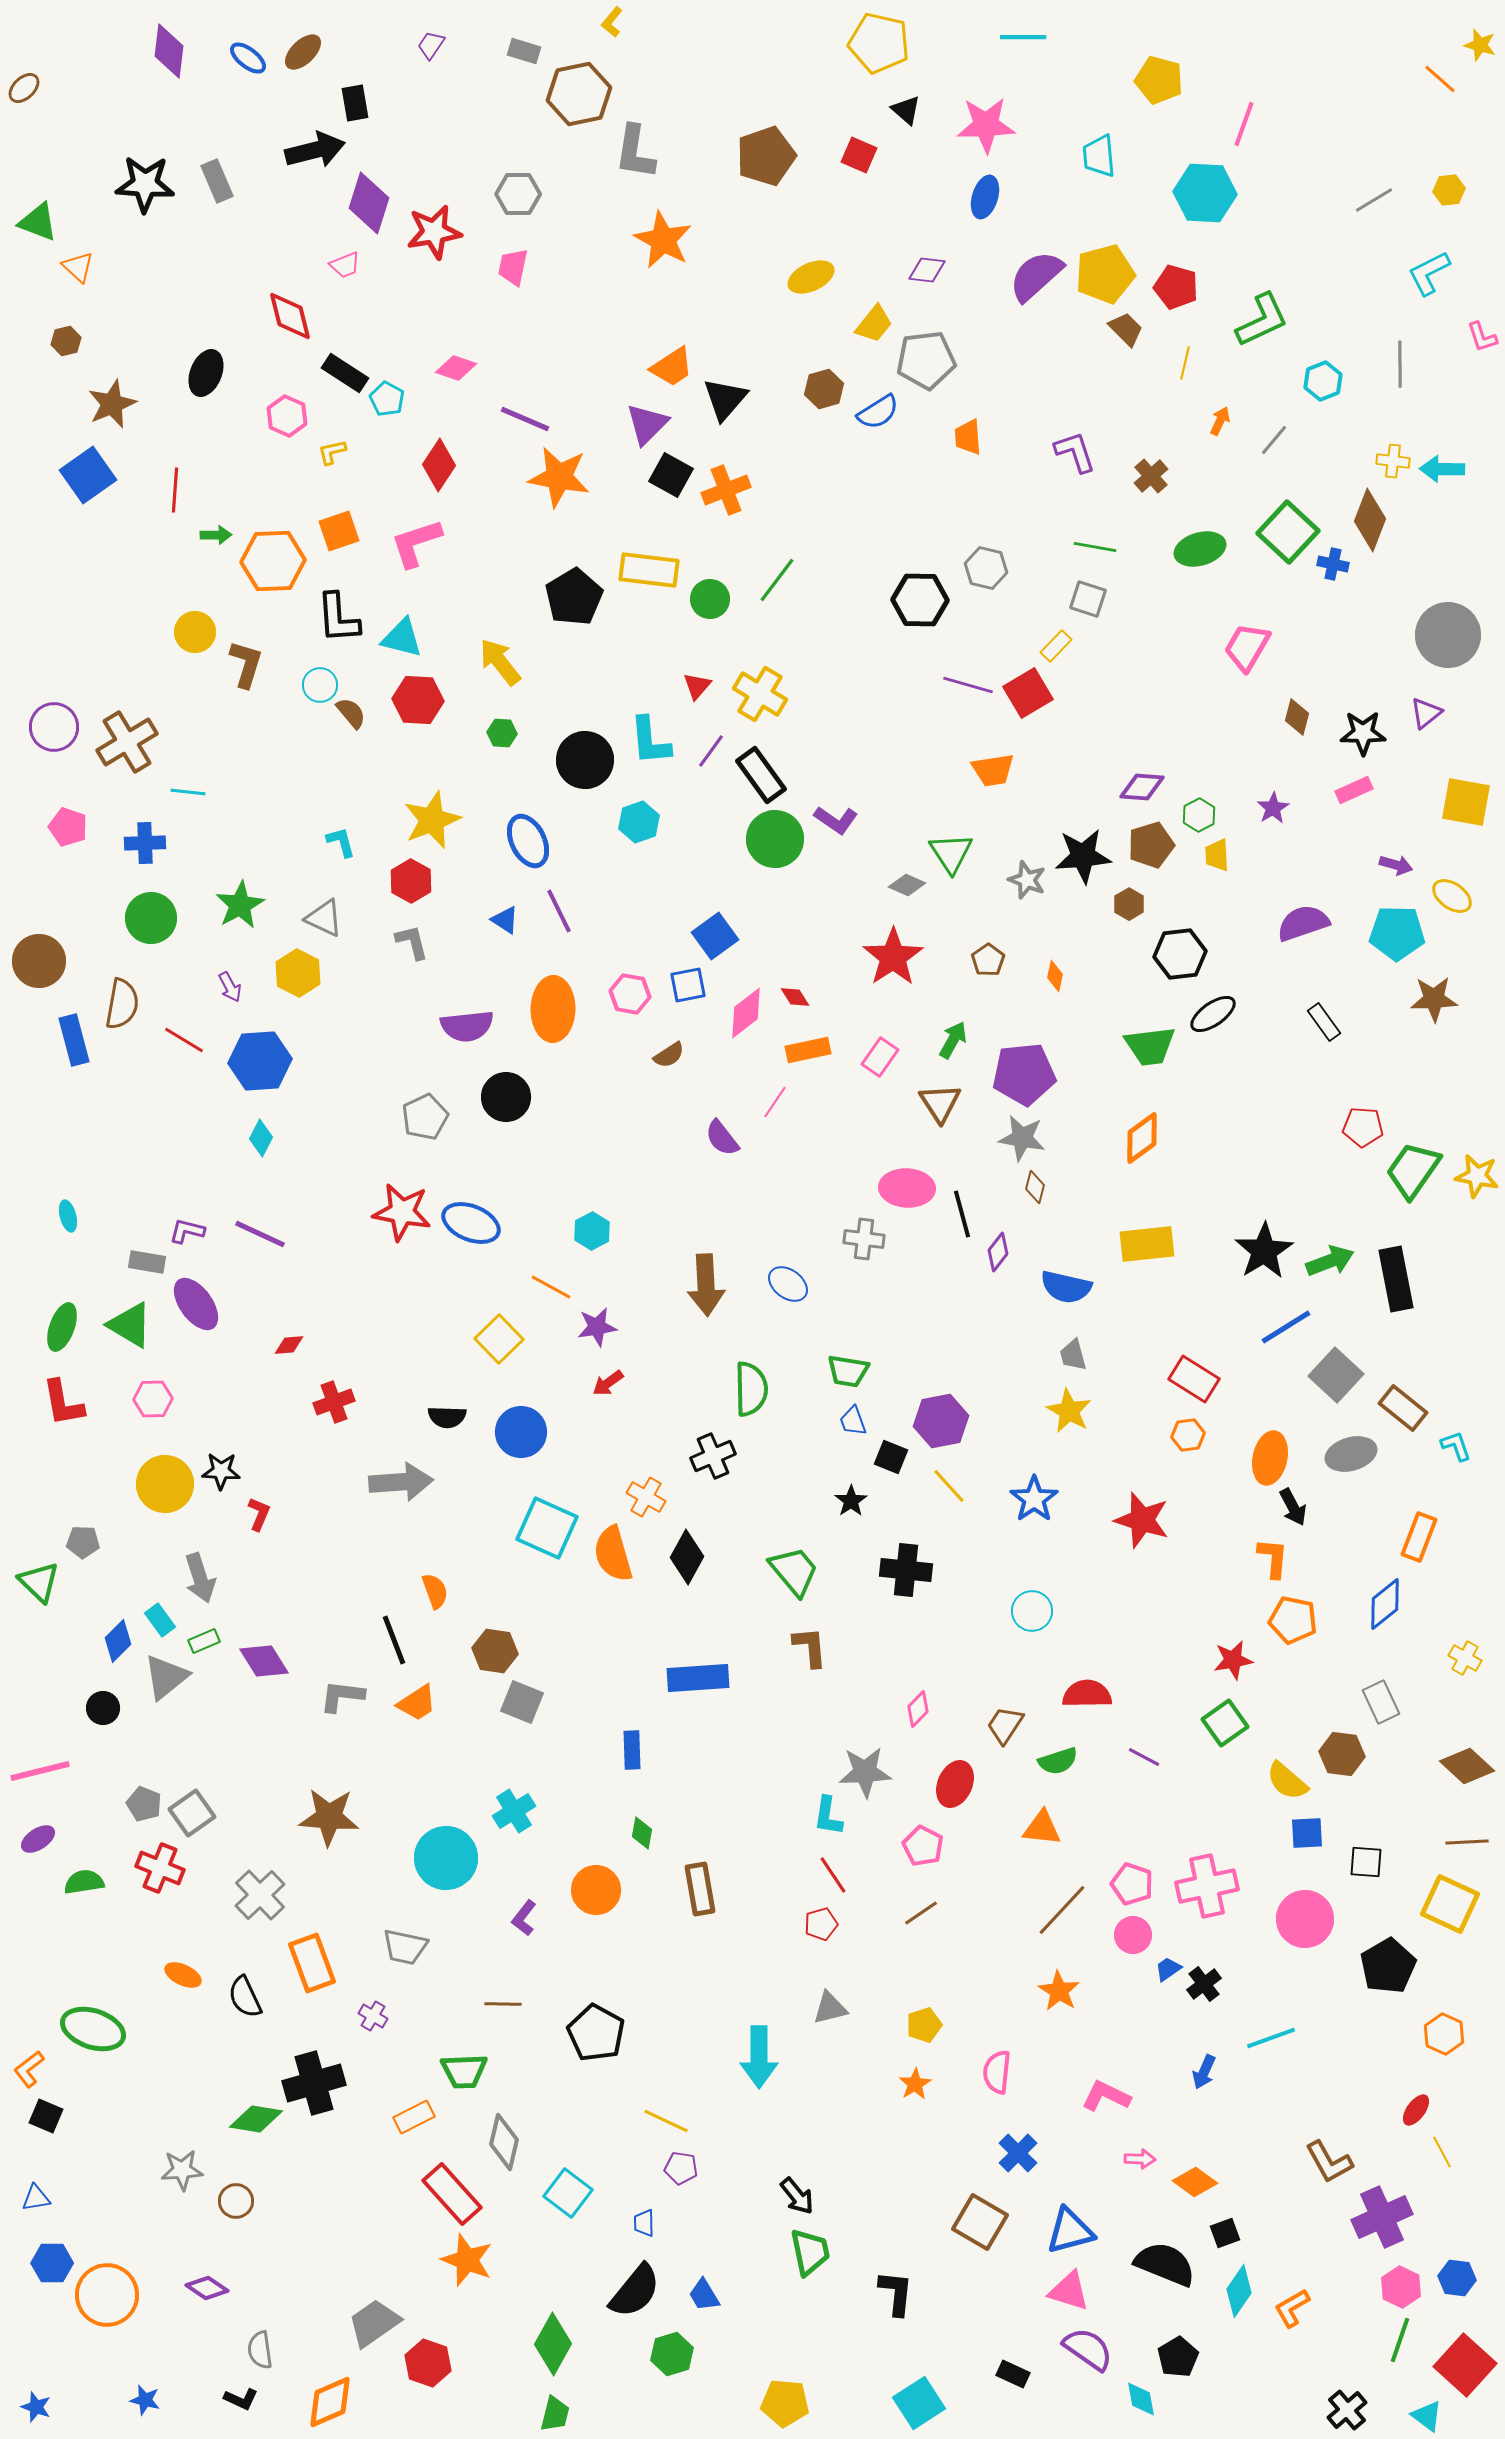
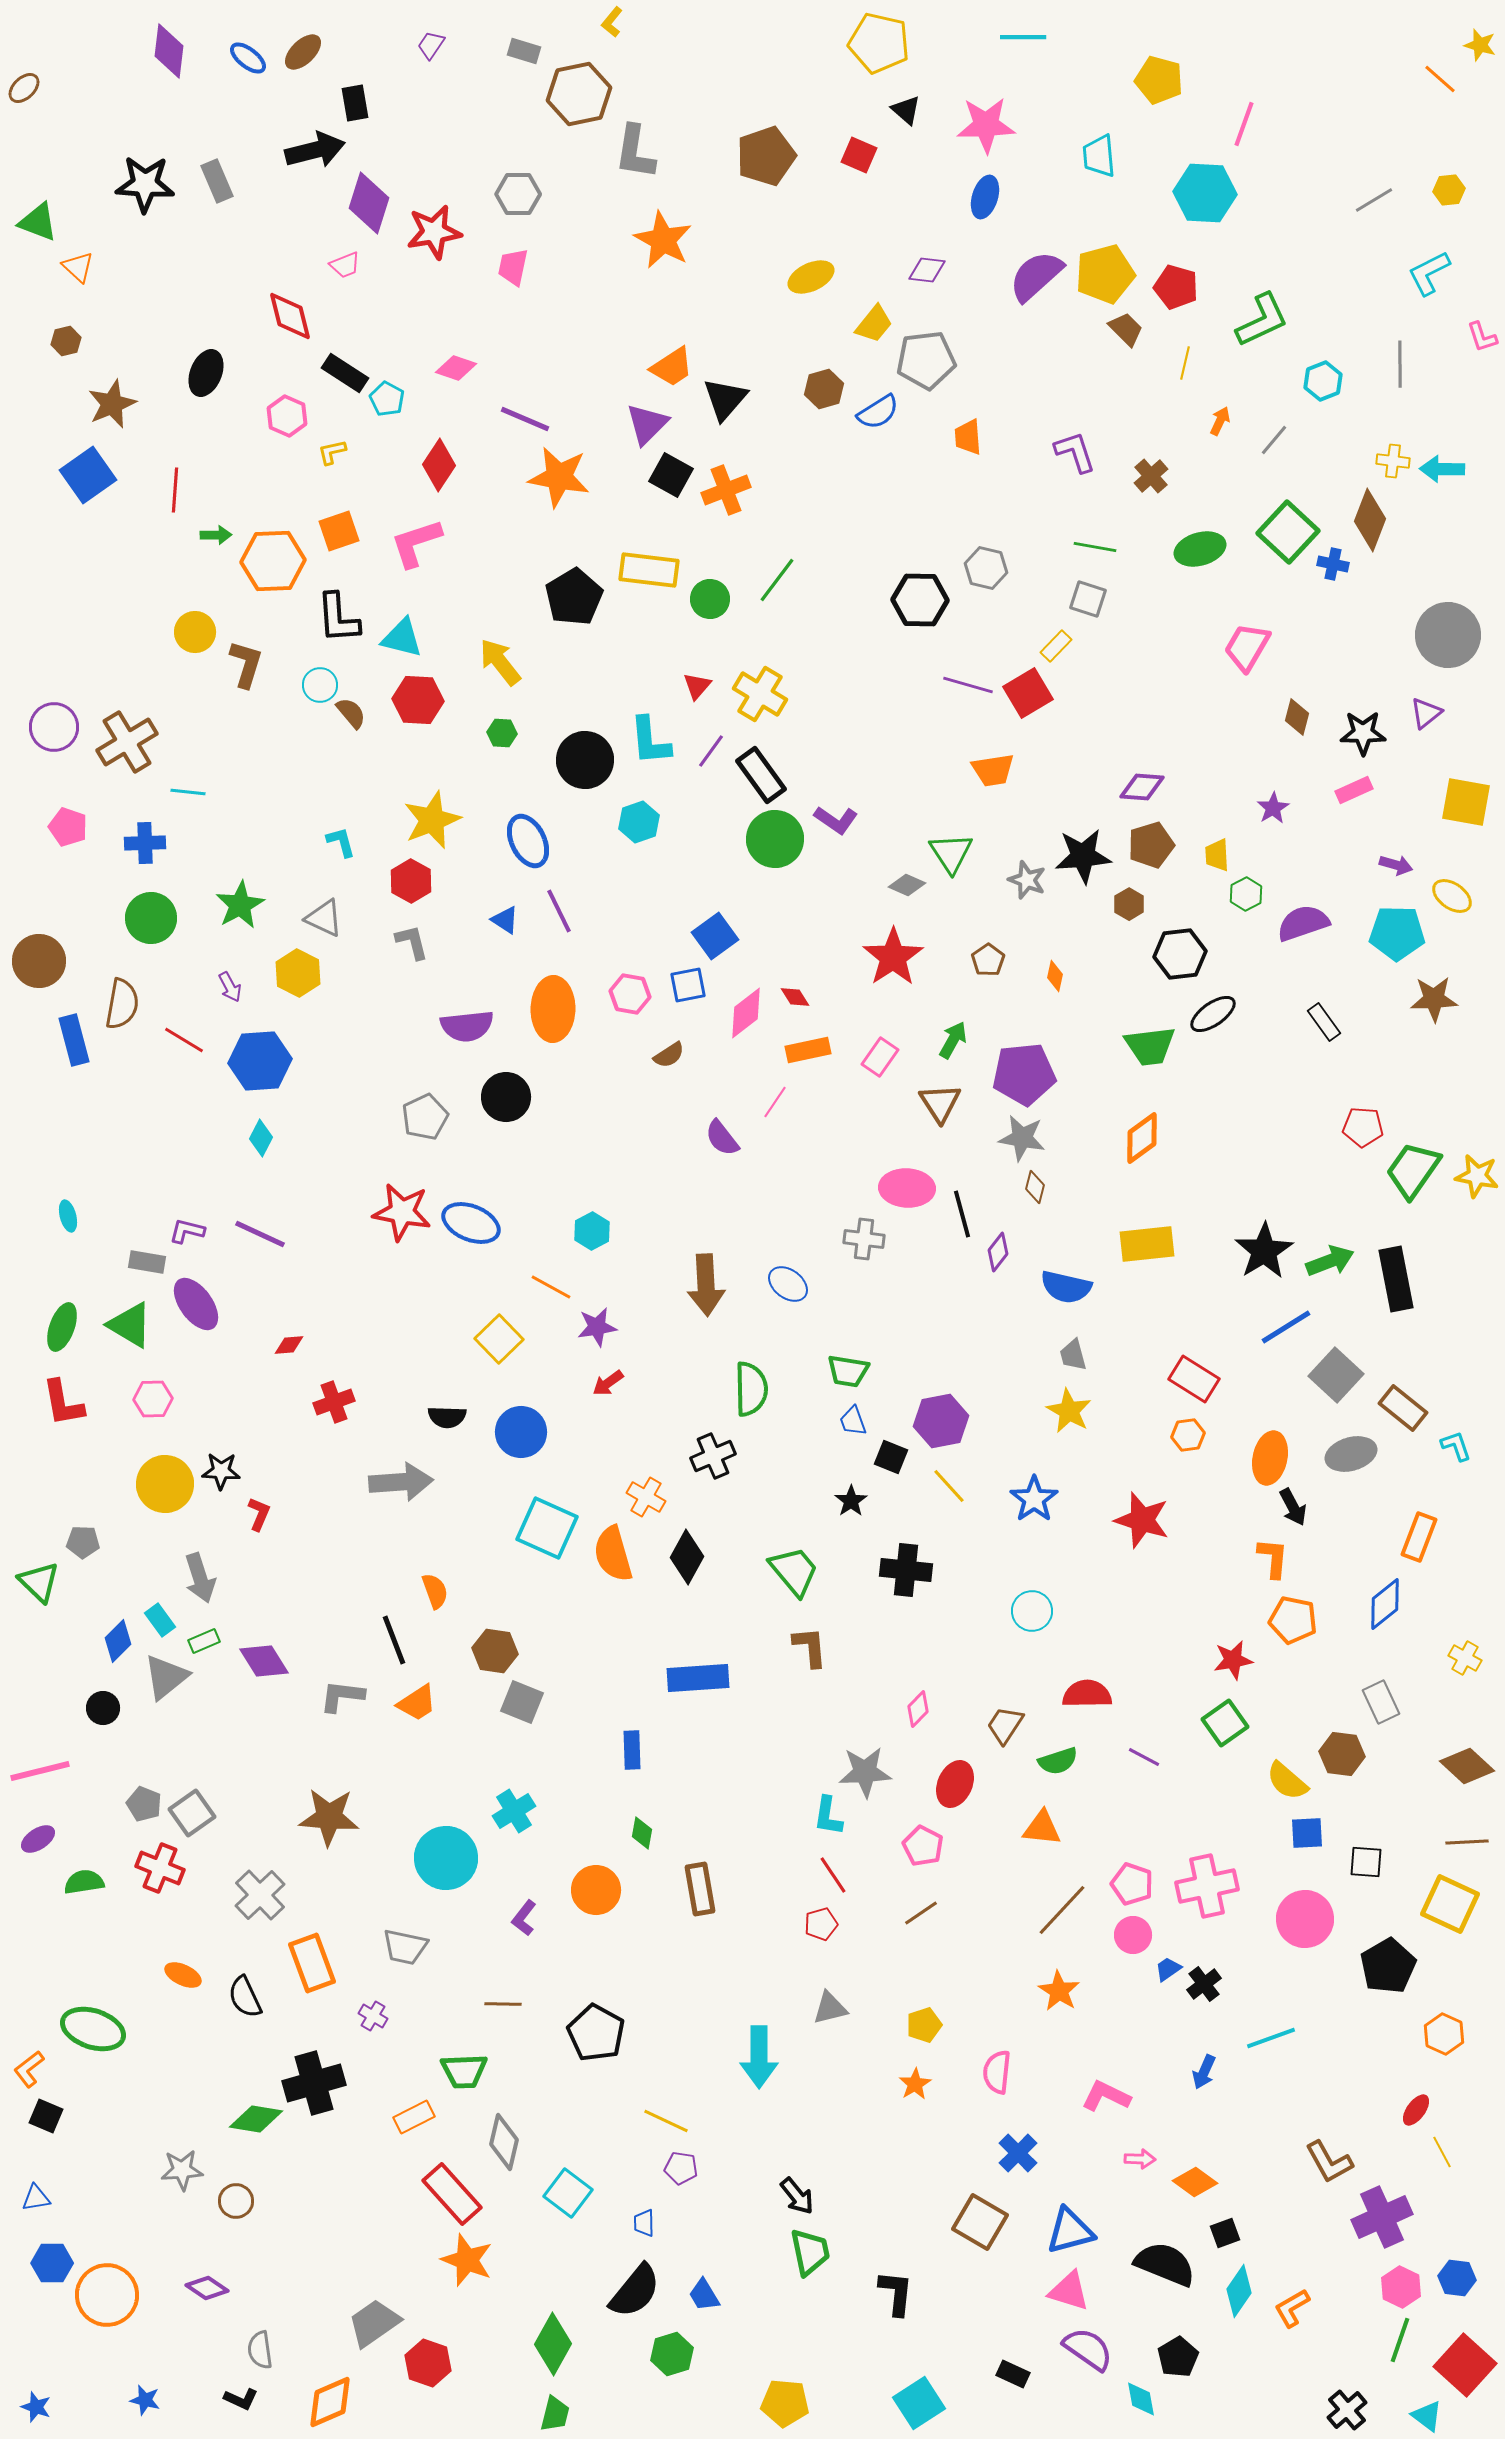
green hexagon at (1199, 815): moved 47 px right, 79 px down
